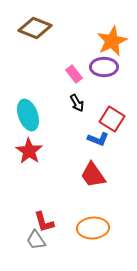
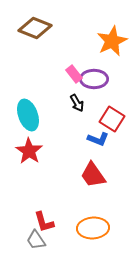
purple ellipse: moved 10 px left, 12 px down
